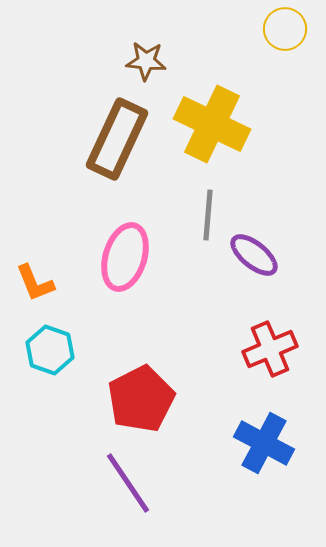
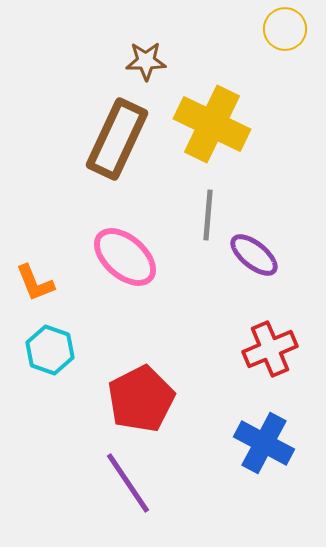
brown star: rotated 6 degrees counterclockwise
pink ellipse: rotated 66 degrees counterclockwise
